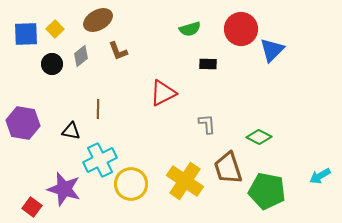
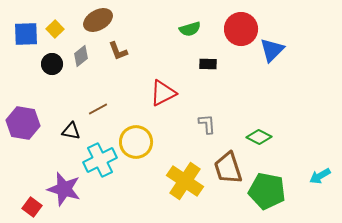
brown line: rotated 60 degrees clockwise
yellow circle: moved 5 px right, 42 px up
